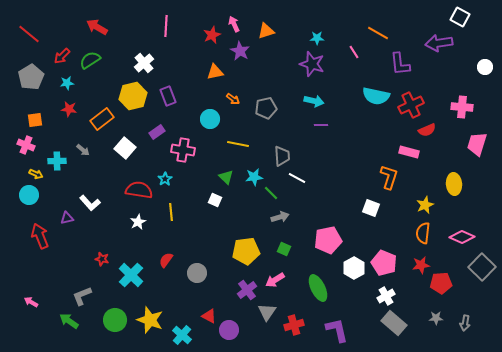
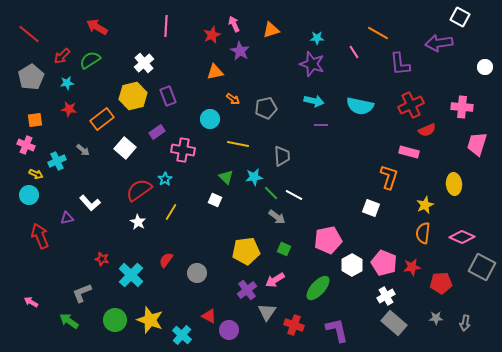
orange triangle at (266, 31): moved 5 px right, 1 px up
cyan semicircle at (376, 96): moved 16 px left, 10 px down
cyan cross at (57, 161): rotated 24 degrees counterclockwise
white line at (297, 178): moved 3 px left, 17 px down
red semicircle at (139, 190): rotated 44 degrees counterclockwise
yellow line at (171, 212): rotated 36 degrees clockwise
gray arrow at (280, 217): moved 3 px left; rotated 54 degrees clockwise
white star at (138, 222): rotated 14 degrees counterclockwise
red star at (421, 265): moved 9 px left, 2 px down
gray square at (482, 267): rotated 16 degrees counterclockwise
white hexagon at (354, 268): moved 2 px left, 3 px up
green ellipse at (318, 288): rotated 68 degrees clockwise
gray L-shape at (82, 296): moved 3 px up
red cross at (294, 325): rotated 36 degrees clockwise
